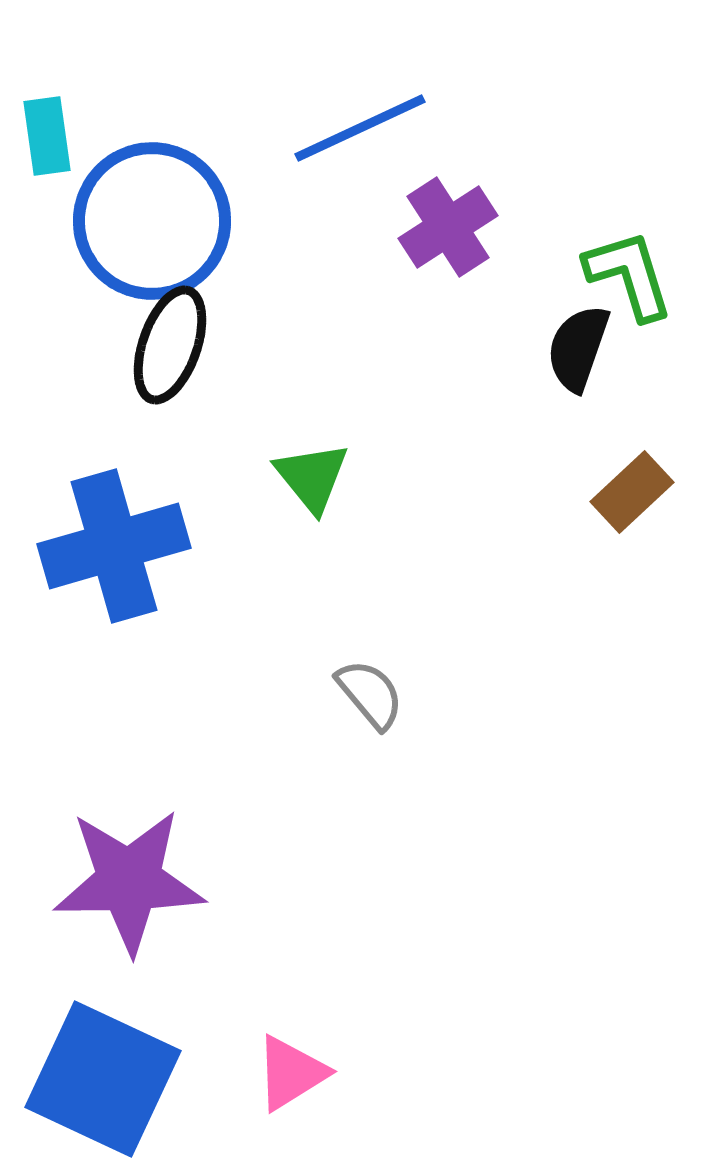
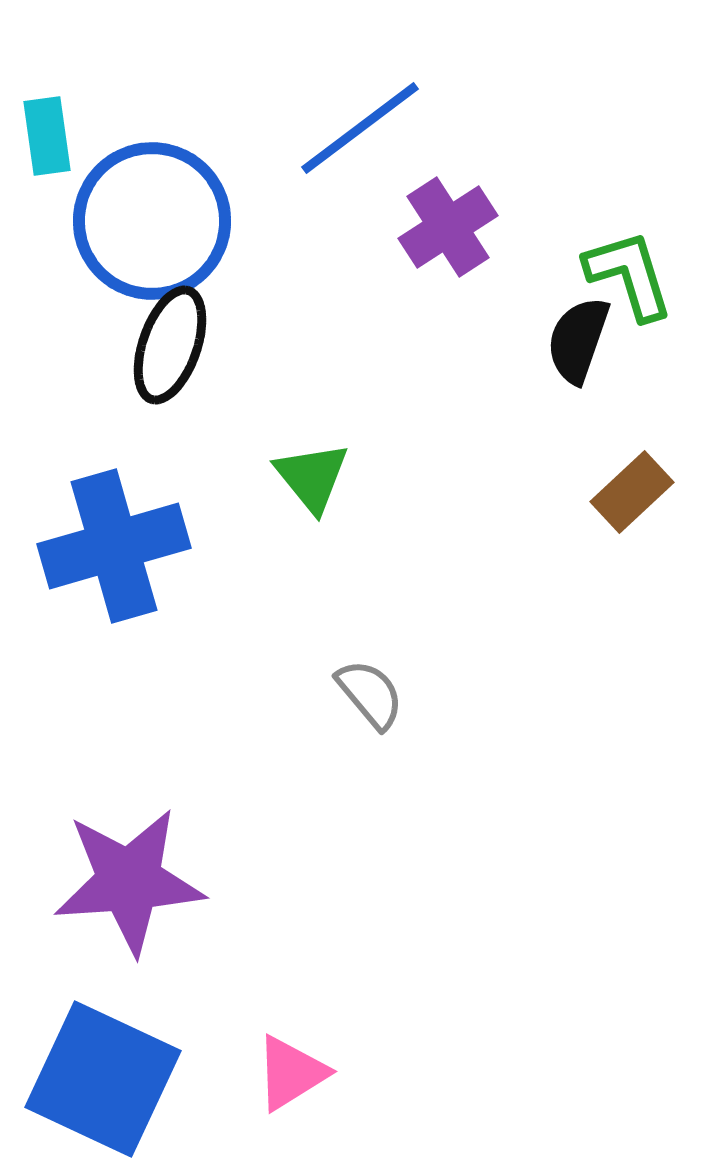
blue line: rotated 12 degrees counterclockwise
black semicircle: moved 8 px up
purple star: rotated 3 degrees counterclockwise
